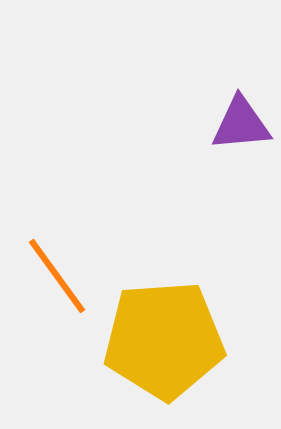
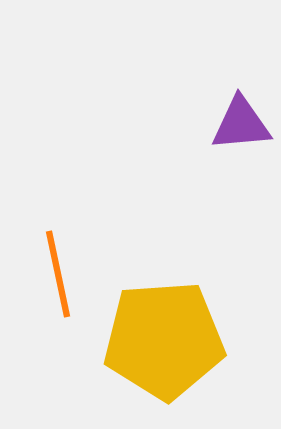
orange line: moved 1 px right, 2 px up; rotated 24 degrees clockwise
